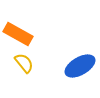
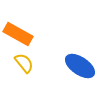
blue ellipse: rotated 64 degrees clockwise
